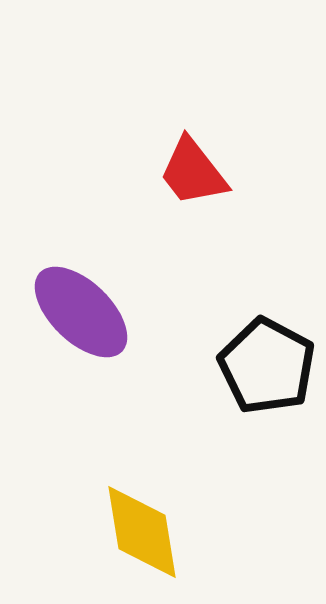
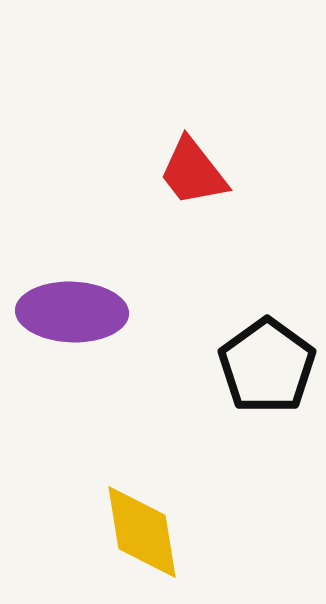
purple ellipse: moved 9 px left; rotated 42 degrees counterclockwise
black pentagon: rotated 8 degrees clockwise
